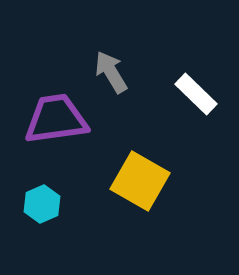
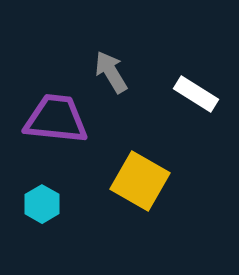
white rectangle: rotated 12 degrees counterclockwise
purple trapezoid: rotated 14 degrees clockwise
cyan hexagon: rotated 6 degrees counterclockwise
